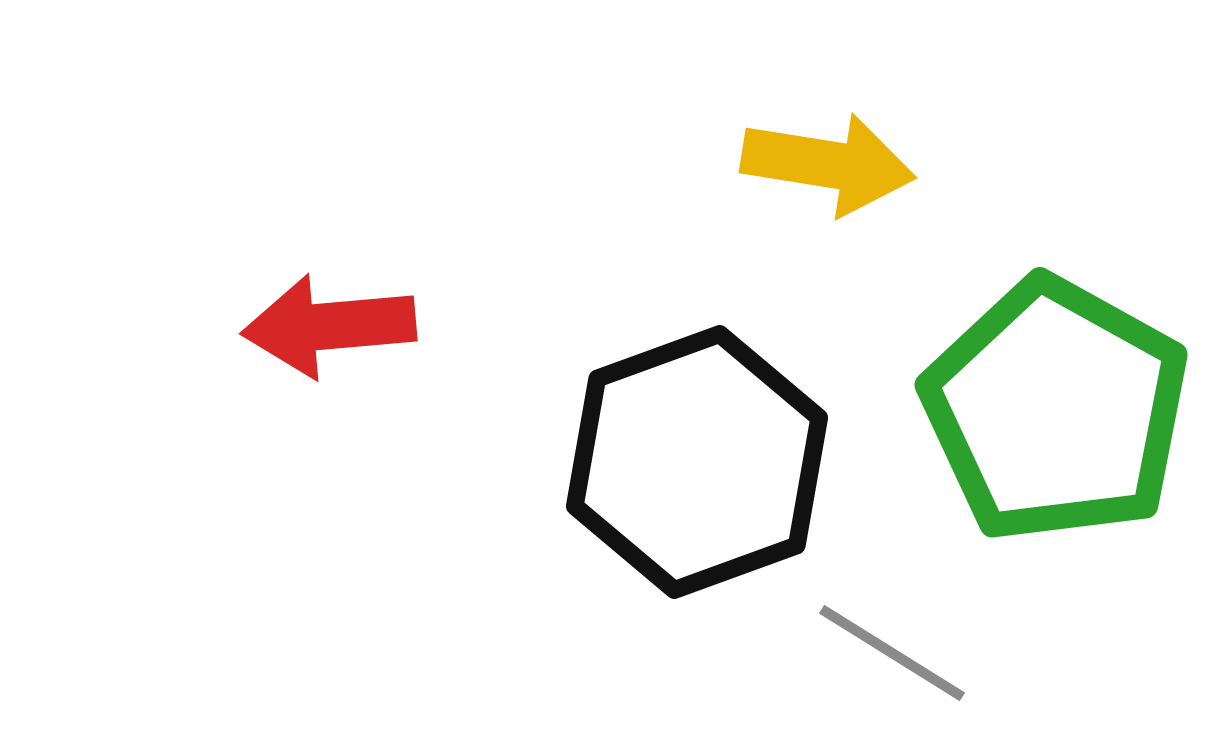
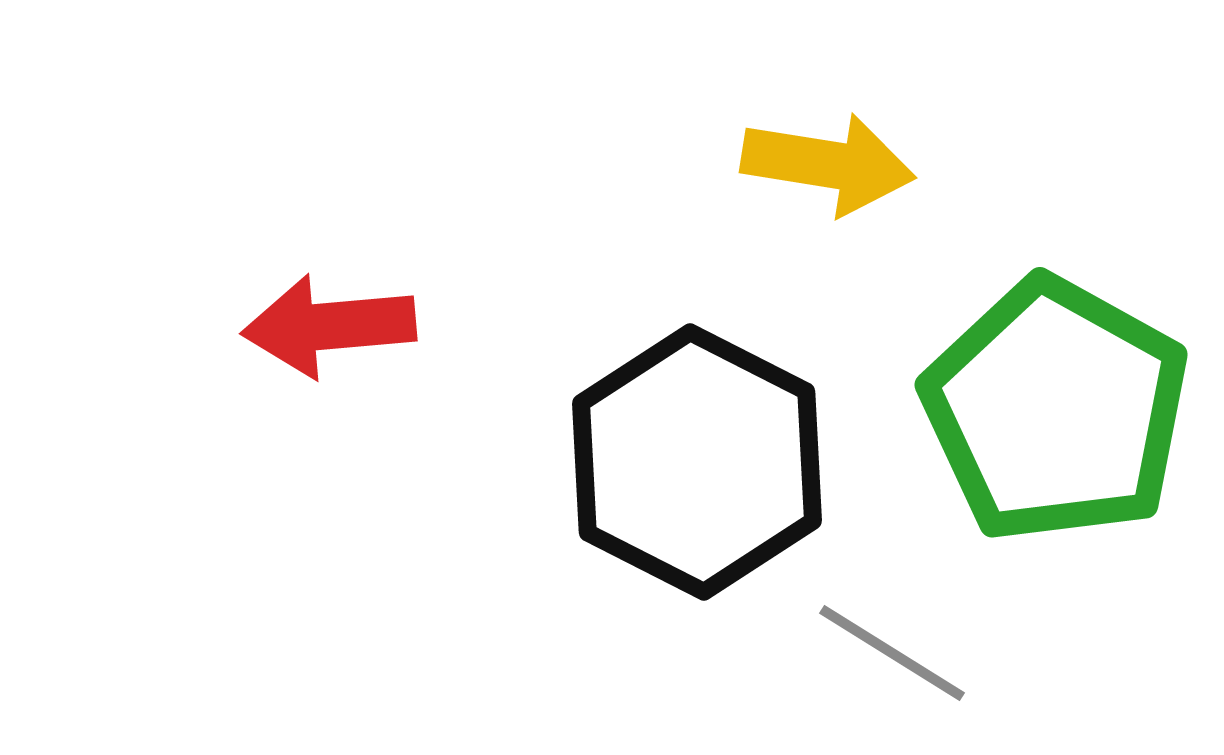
black hexagon: rotated 13 degrees counterclockwise
